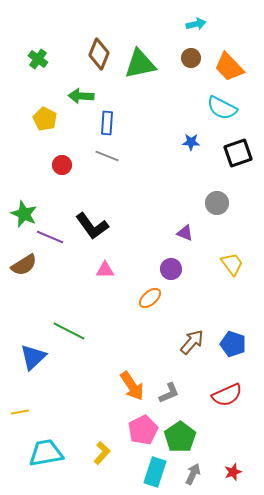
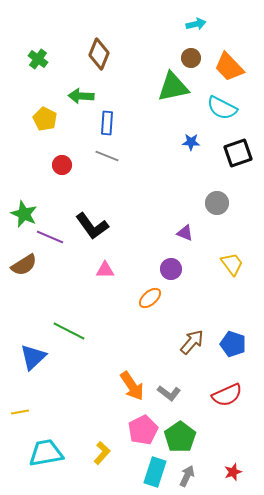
green triangle: moved 33 px right, 23 px down
gray L-shape: rotated 60 degrees clockwise
gray arrow: moved 6 px left, 2 px down
